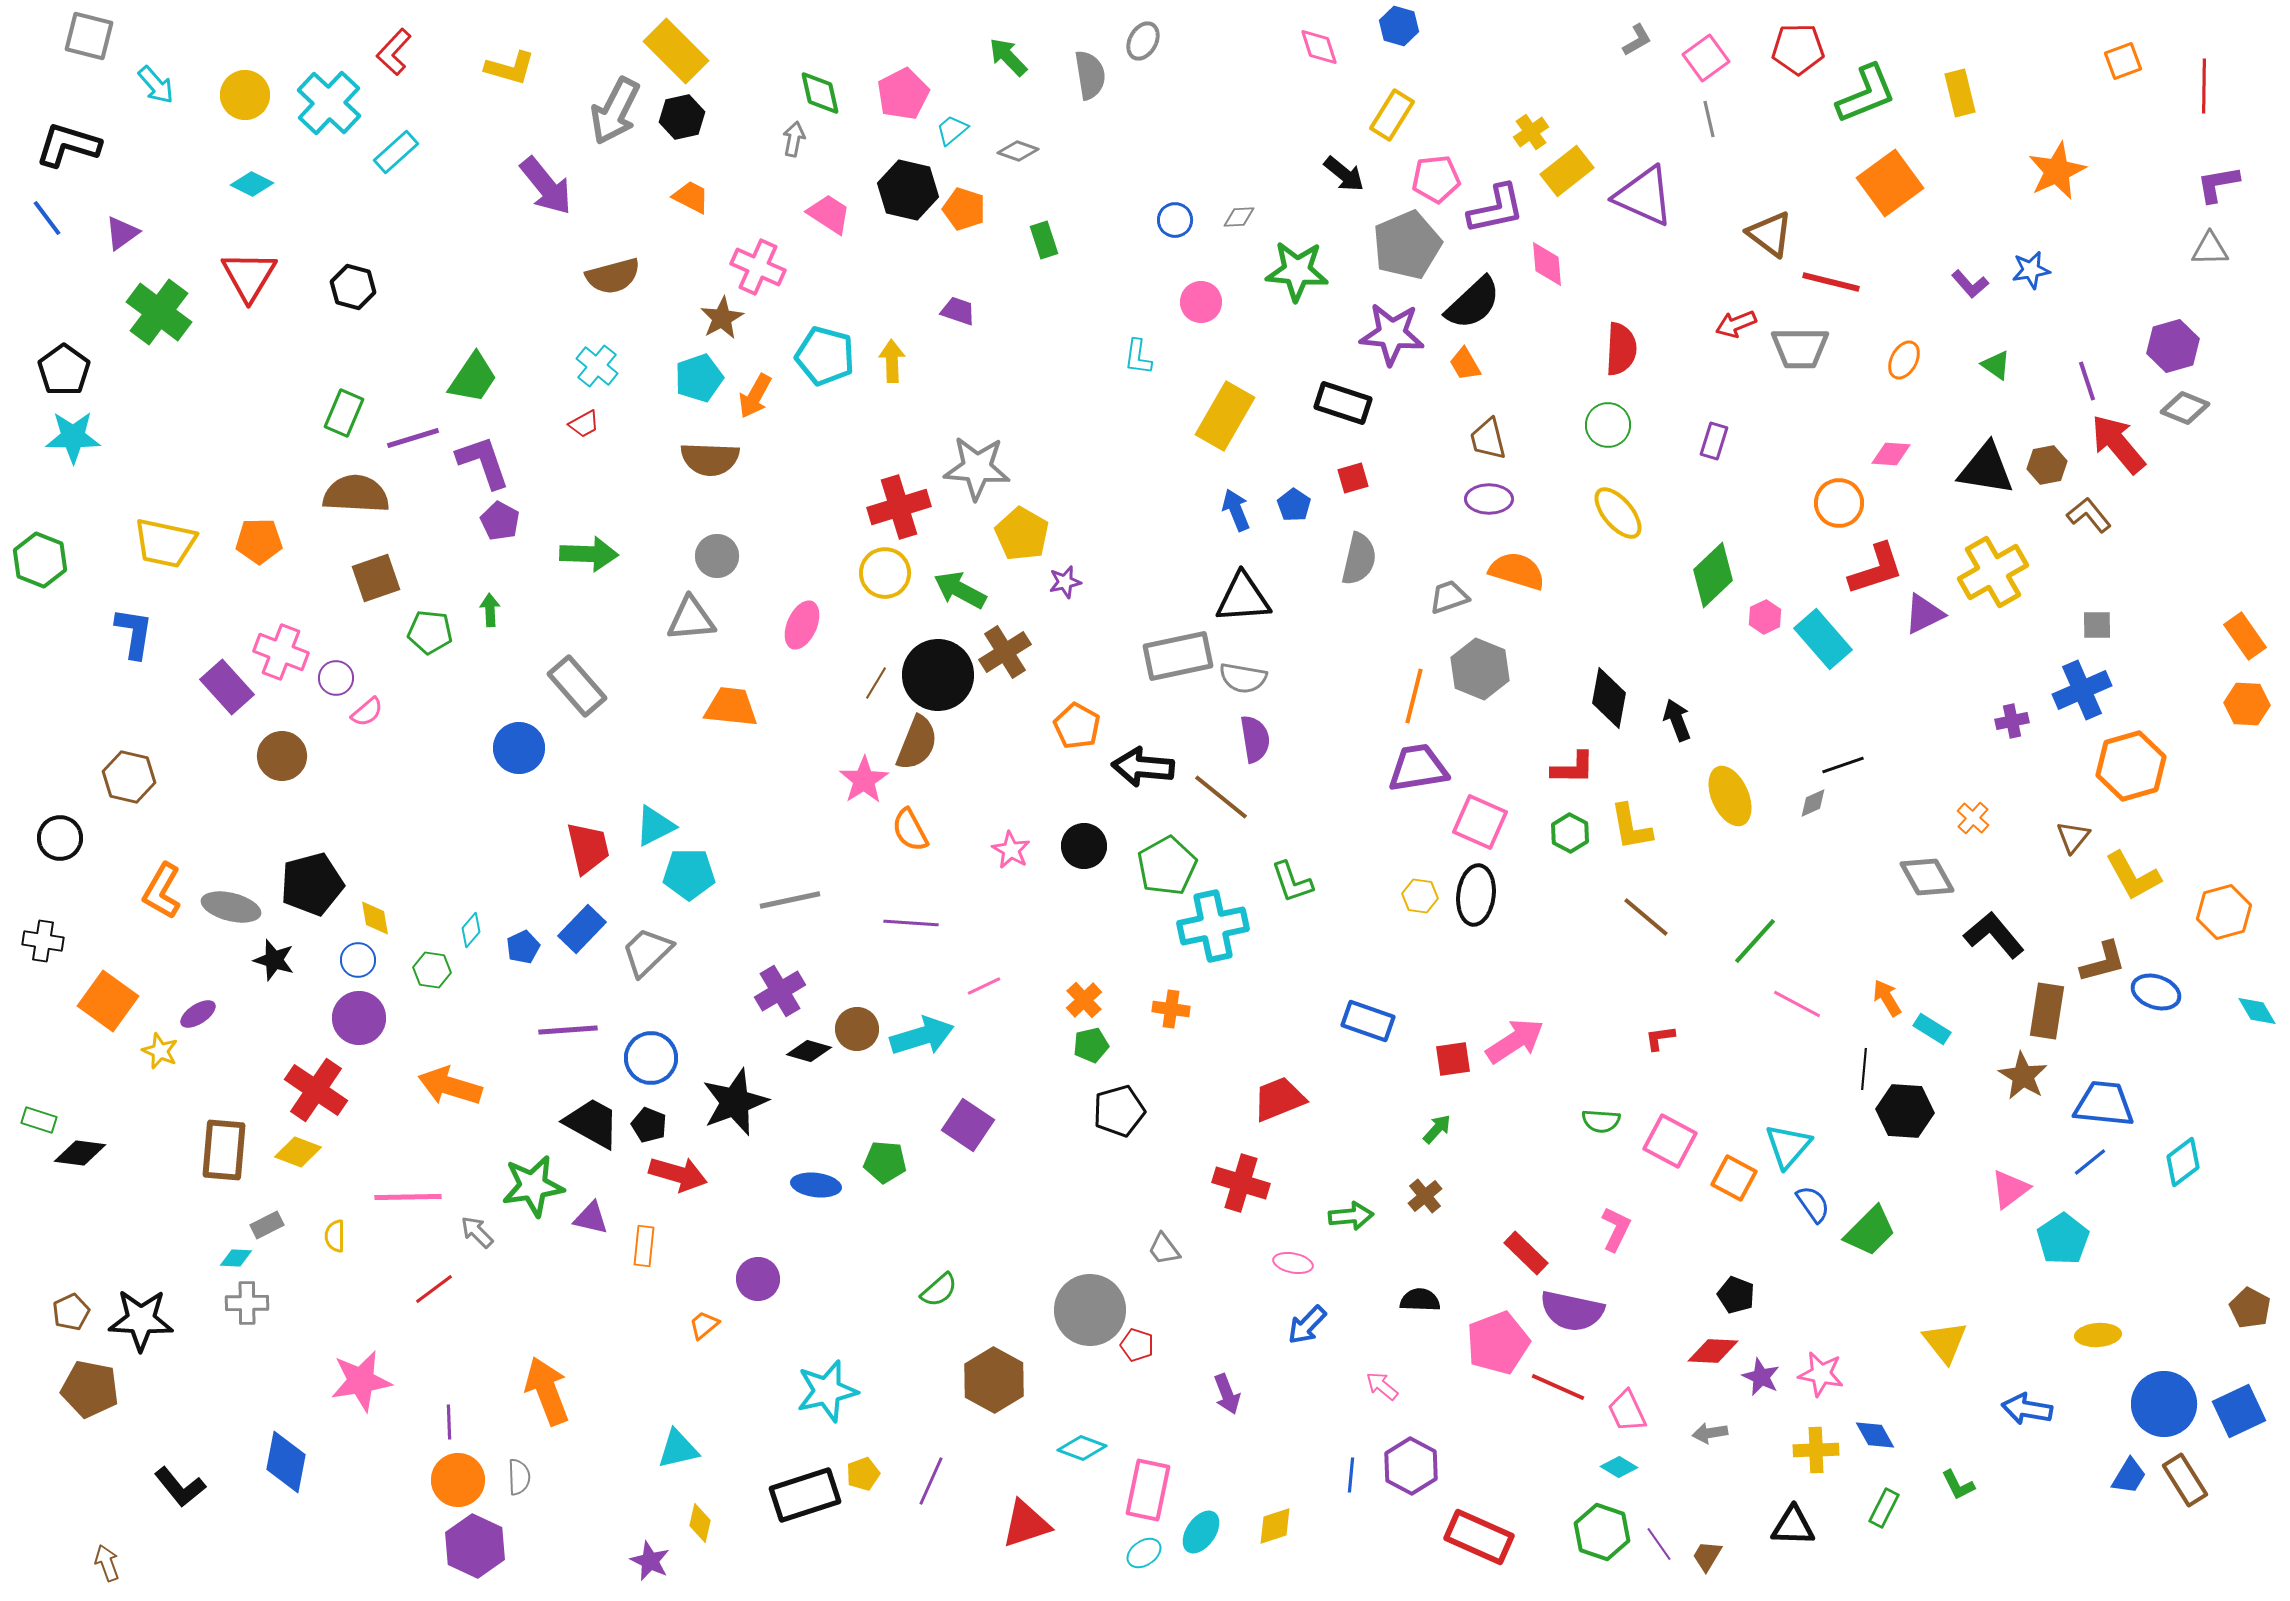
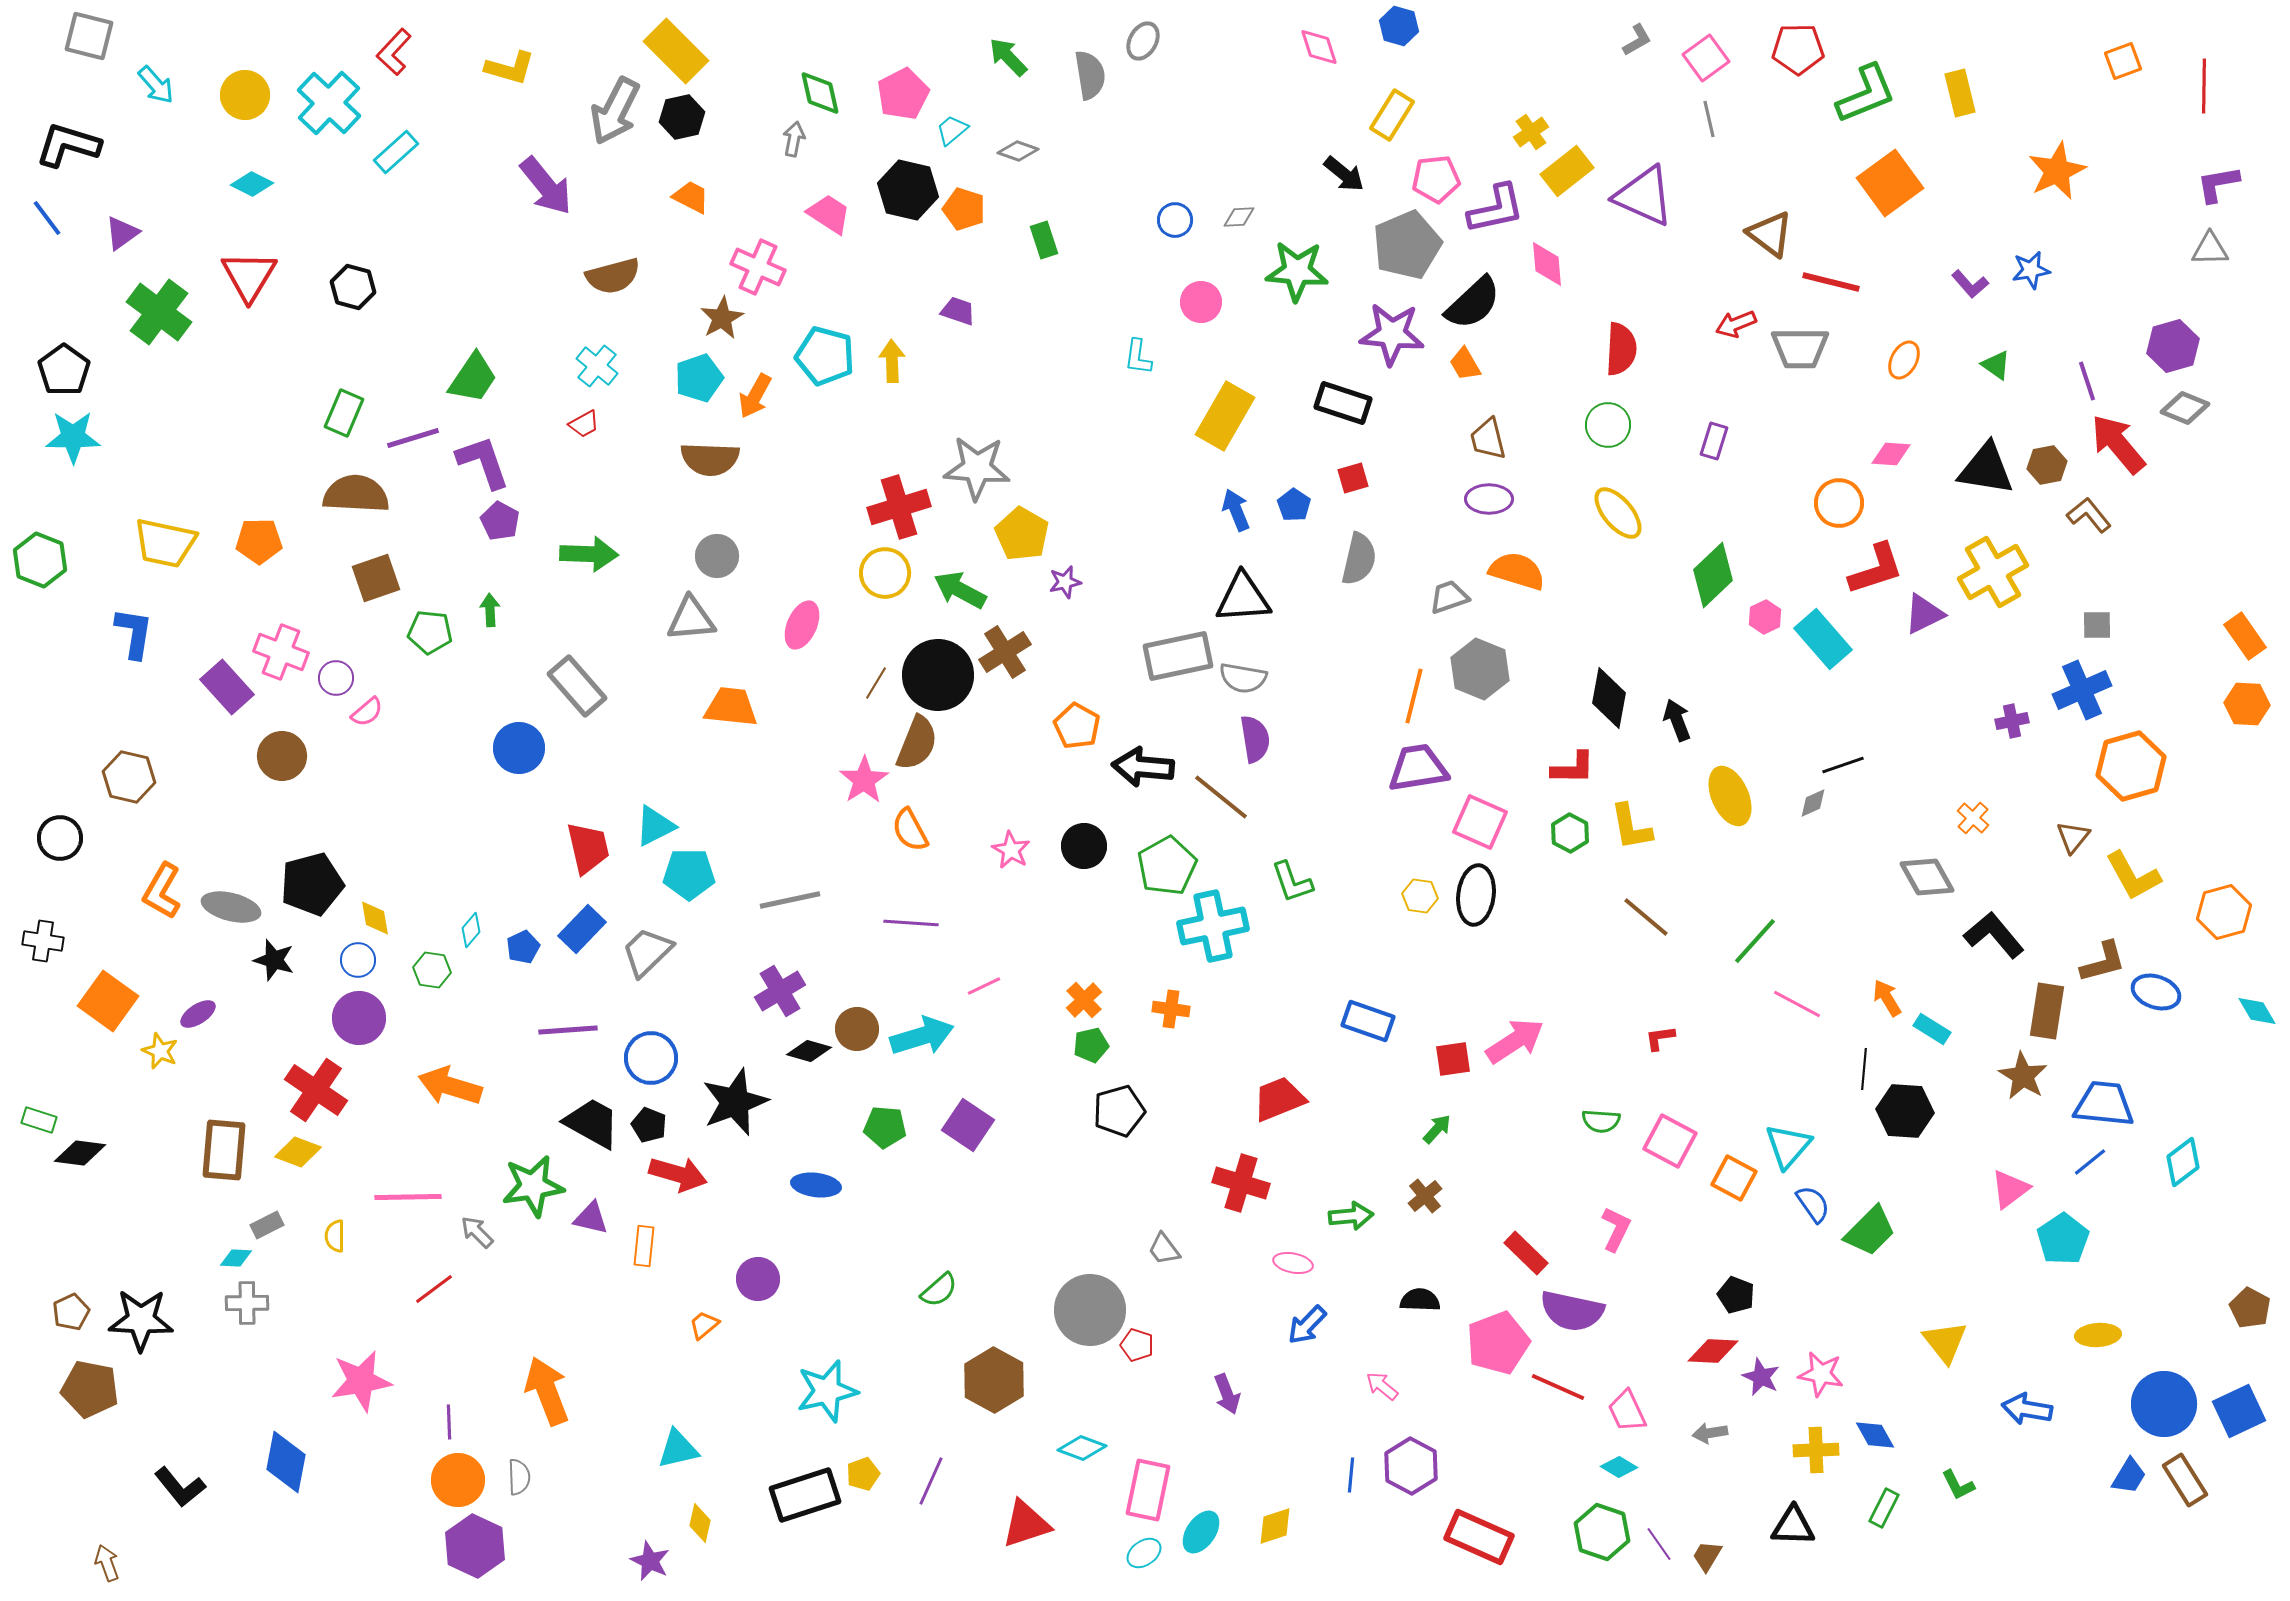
green pentagon at (885, 1162): moved 35 px up
